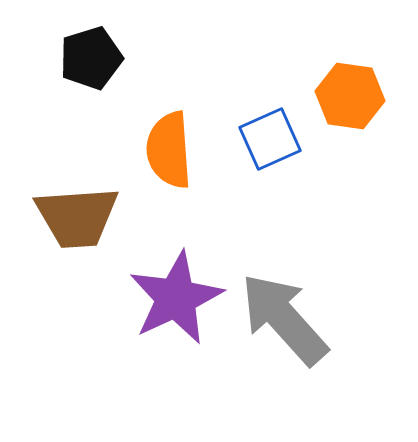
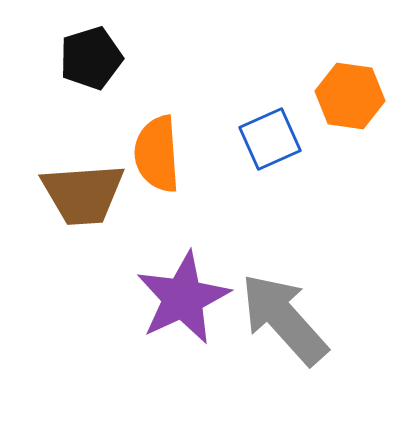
orange semicircle: moved 12 px left, 4 px down
brown trapezoid: moved 6 px right, 23 px up
purple star: moved 7 px right
